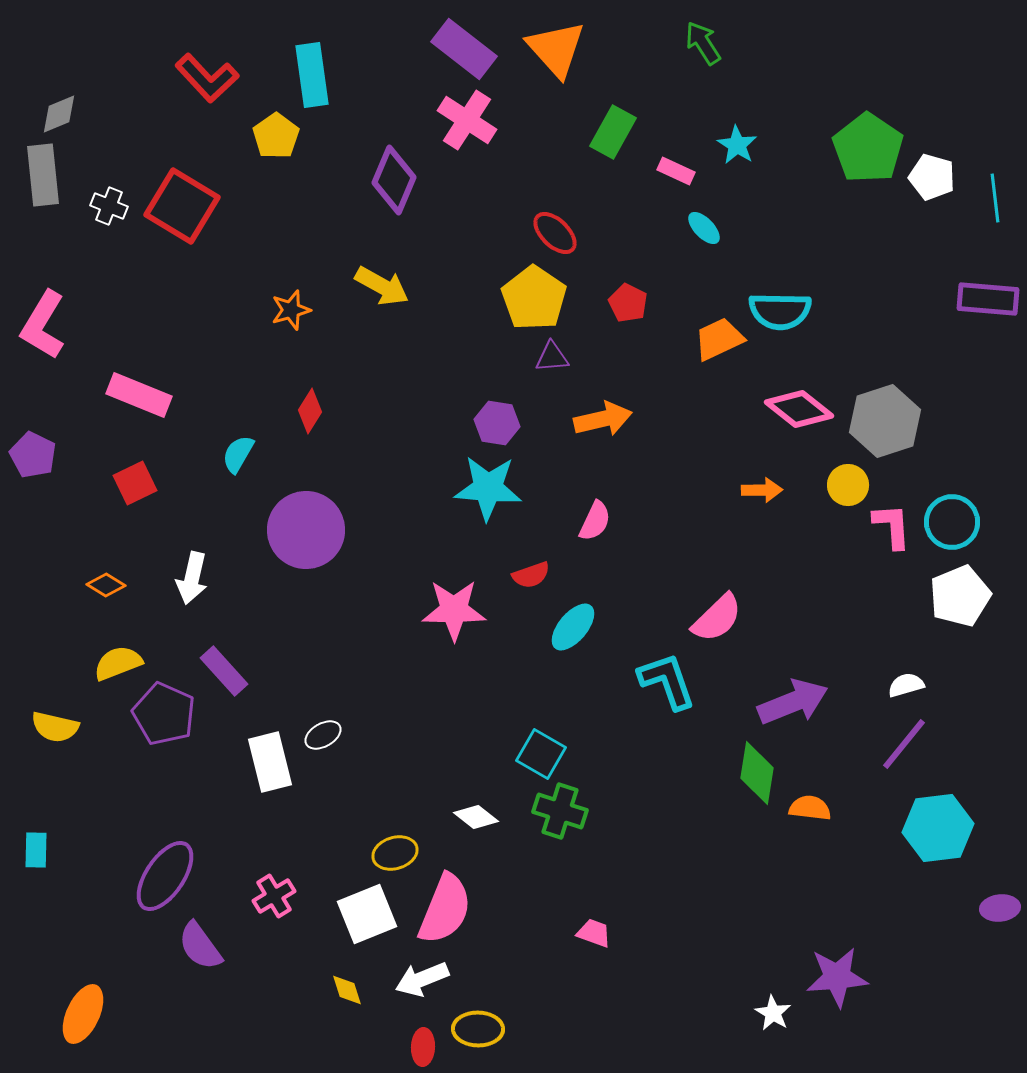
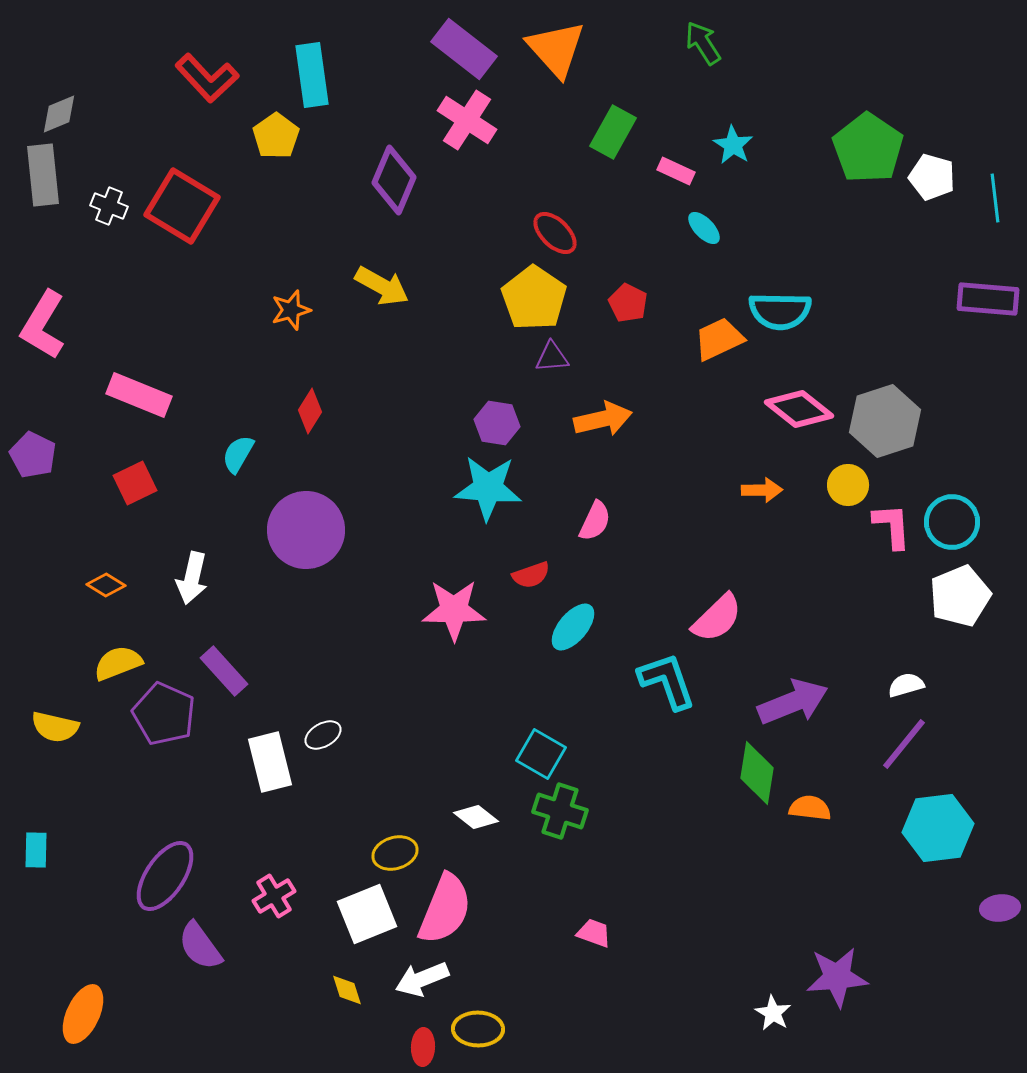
cyan star at (737, 145): moved 4 px left
